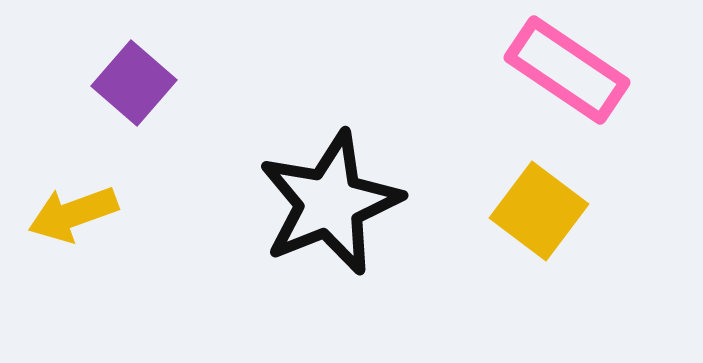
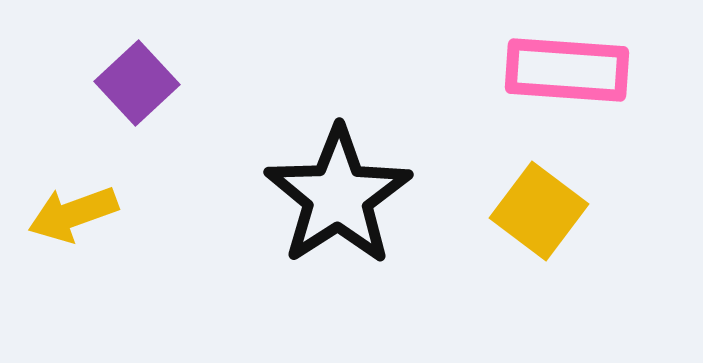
pink rectangle: rotated 30 degrees counterclockwise
purple square: moved 3 px right; rotated 6 degrees clockwise
black star: moved 8 px right, 7 px up; rotated 11 degrees counterclockwise
